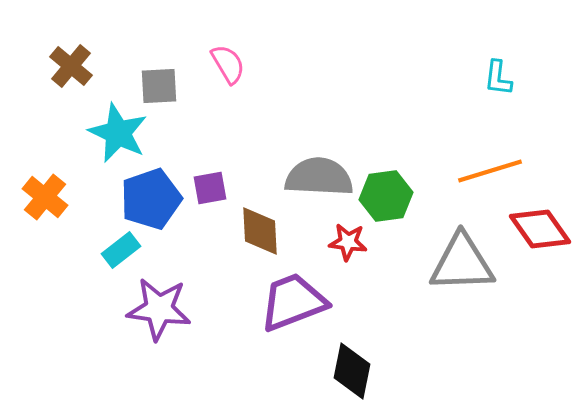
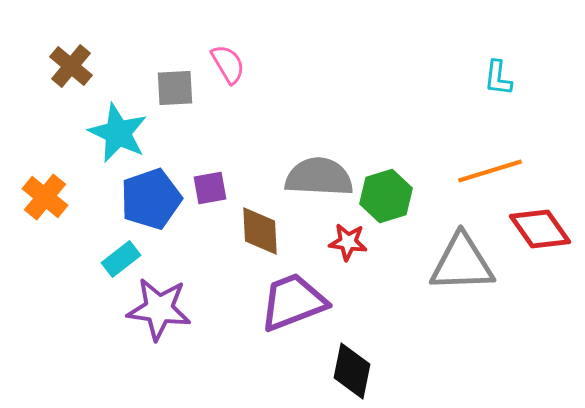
gray square: moved 16 px right, 2 px down
green hexagon: rotated 9 degrees counterclockwise
cyan rectangle: moved 9 px down
